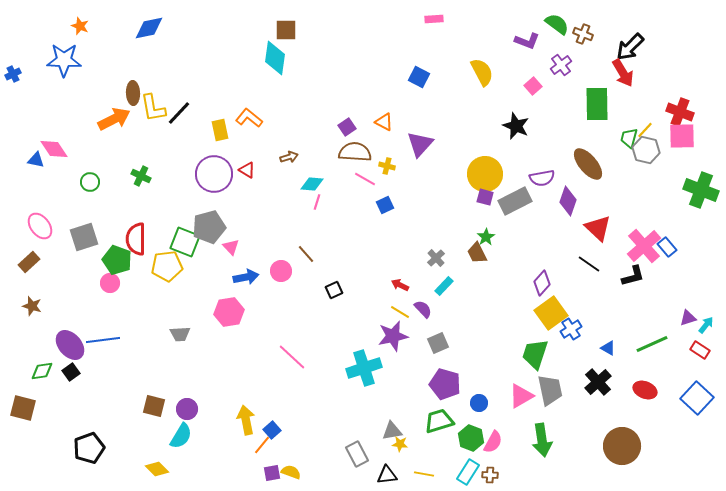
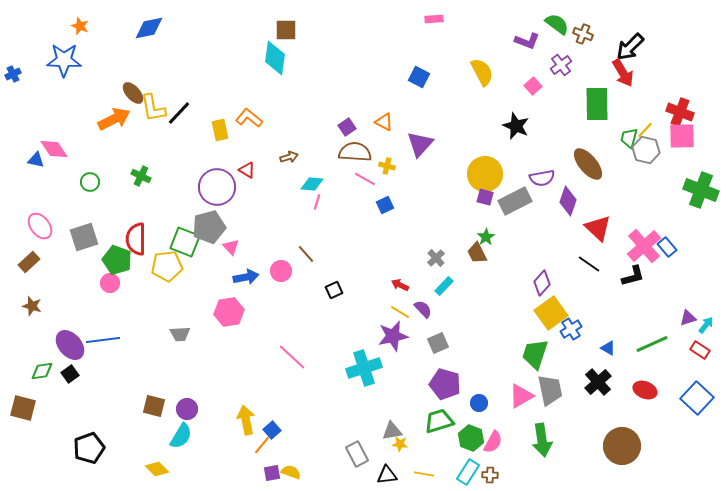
brown ellipse at (133, 93): rotated 40 degrees counterclockwise
purple circle at (214, 174): moved 3 px right, 13 px down
black square at (71, 372): moved 1 px left, 2 px down
